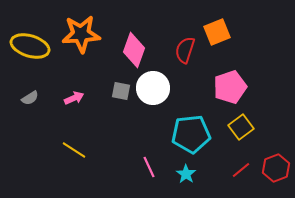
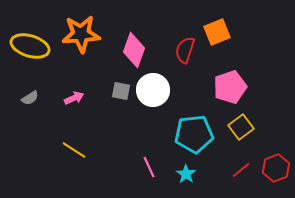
white circle: moved 2 px down
cyan pentagon: moved 3 px right
